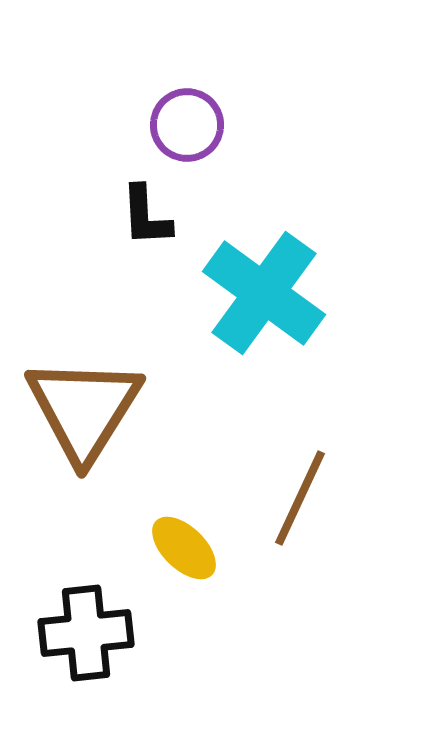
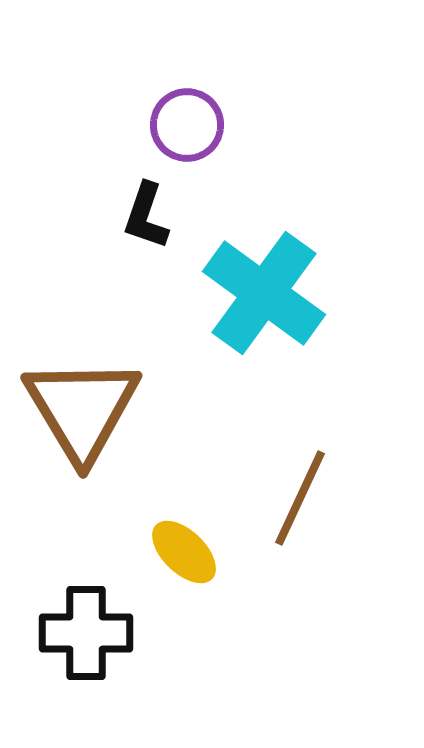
black L-shape: rotated 22 degrees clockwise
brown triangle: moved 2 px left; rotated 3 degrees counterclockwise
yellow ellipse: moved 4 px down
black cross: rotated 6 degrees clockwise
